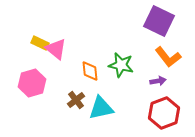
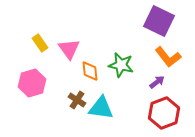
yellow rectangle: rotated 30 degrees clockwise
pink triangle: moved 13 px right; rotated 15 degrees clockwise
purple arrow: moved 1 px left, 1 px down; rotated 28 degrees counterclockwise
brown cross: moved 1 px right; rotated 18 degrees counterclockwise
cyan triangle: rotated 20 degrees clockwise
